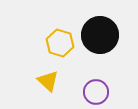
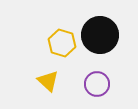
yellow hexagon: moved 2 px right
purple circle: moved 1 px right, 8 px up
